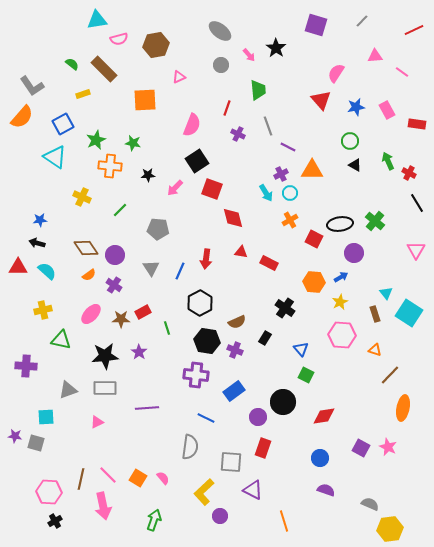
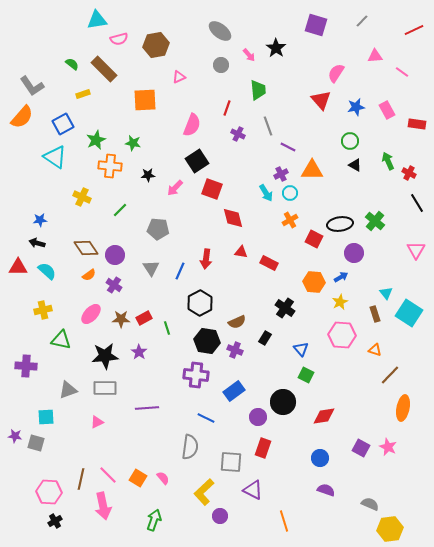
red rectangle at (143, 312): moved 1 px right, 6 px down
